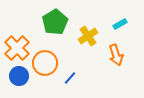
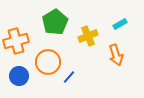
yellow cross: rotated 12 degrees clockwise
orange cross: moved 1 px left, 7 px up; rotated 30 degrees clockwise
orange circle: moved 3 px right, 1 px up
blue line: moved 1 px left, 1 px up
